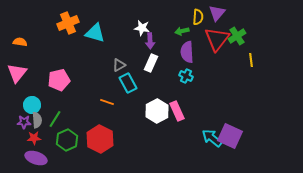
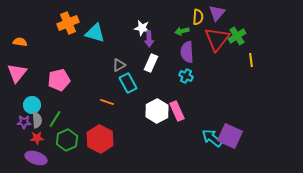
purple arrow: moved 1 px left, 2 px up
red star: moved 3 px right
